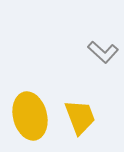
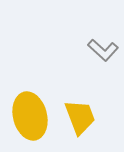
gray L-shape: moved 2 px up
